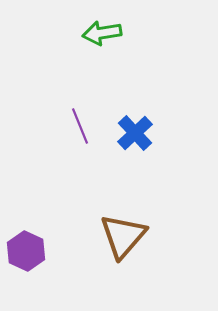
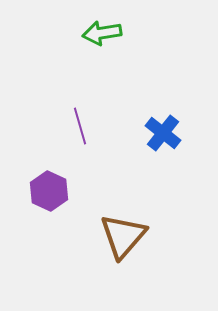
purple line: rotated 6 degrees clockwise
blue cross: moved 28 px right; rotated 9 degrees counterclockwise
purple hexagon: moved 23 px right, 60 px up
